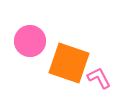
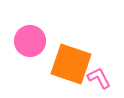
orange square: moved 2 px right, 1 px down
